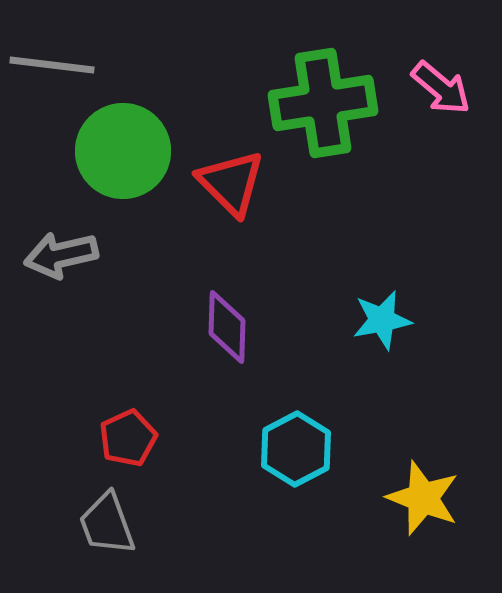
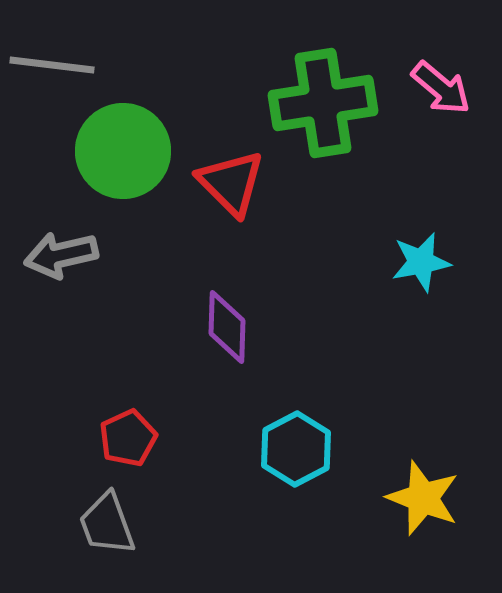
cyan star: moved 39 px right, 58 px up
